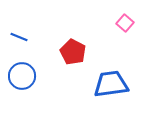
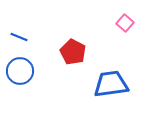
blue circle: moved 2 px left, 5 px up
